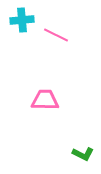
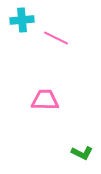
pink line: moved 3 px down
green L-shape: moved 1 px left, 1 px up
